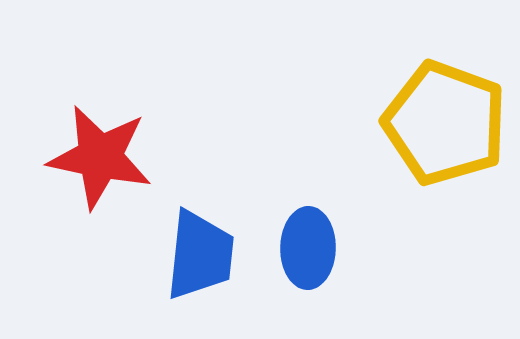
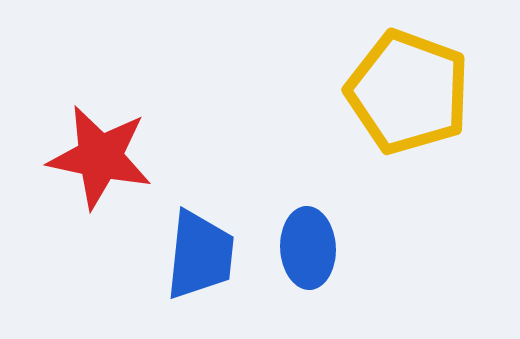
yellow pentagon: moved 37 px left, 31 px up
blue ellipse: rotated 4 degrees counterclockwise
